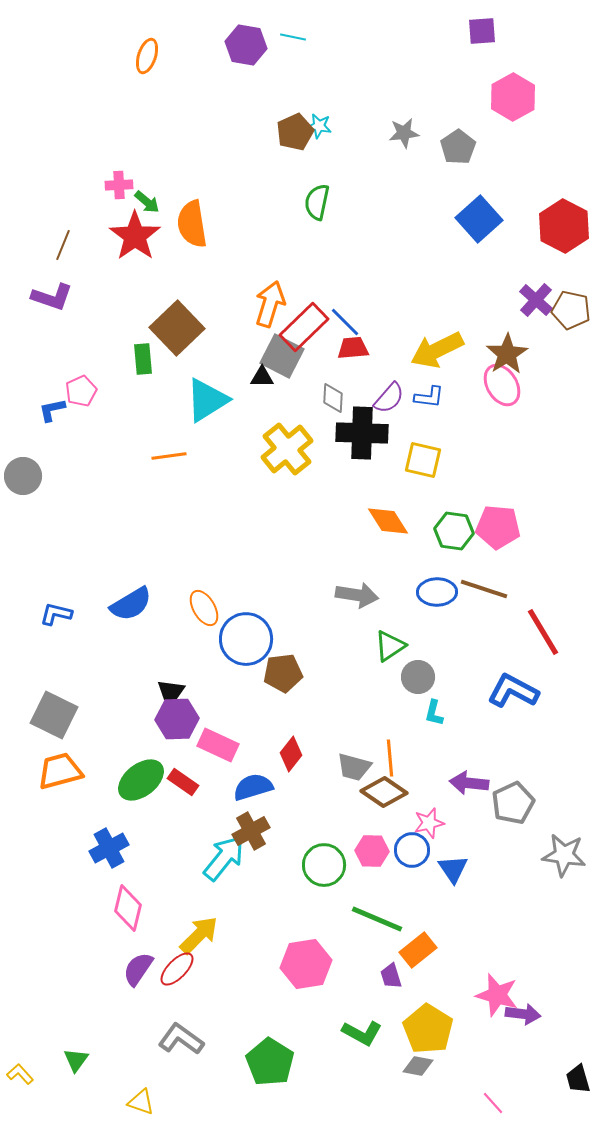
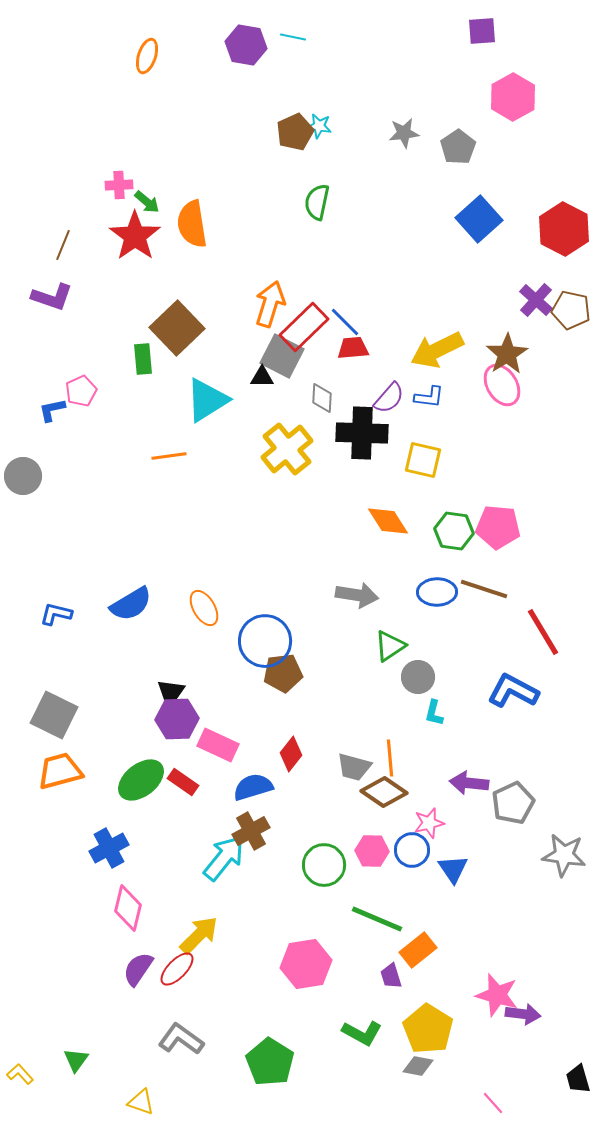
red hexagon at (564, 226): moved 3 px down
gray diamond at (333, 398): moved 11 px left
blue circle at (246, 639): moved 19 px right, 2 px down
